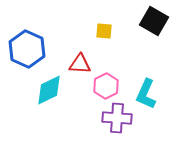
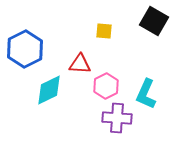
blue hexagon: moved 2 px left; rotated 9 degrees clockwise
